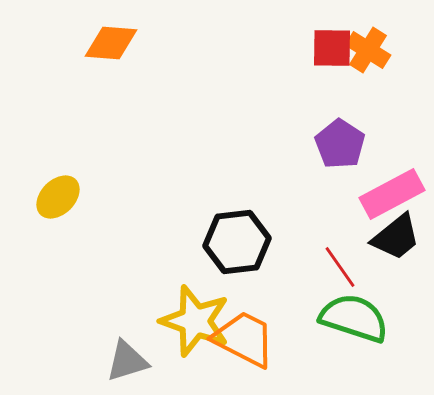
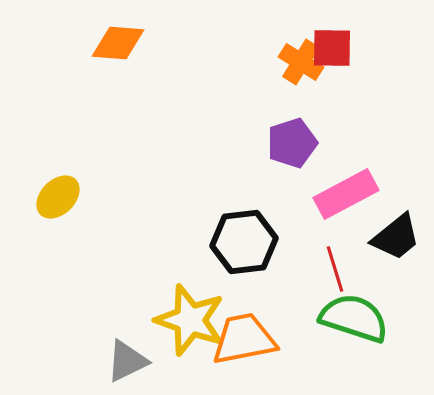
orange diamond: moved 7 px right
orange cross: moved 67 px left, 12 px down
purple pentagon: moved 48 px left, 1 px up; rotated 21 degrees clockwise
pink rectangle: moved 46 px left
black hexagon: moved 7 px right
red line: moved 5 px left, 2 px down; rotated 18 degrees clockwise
yellow star: moved 5 px left, 1 px up
orange trapezoid: rotated 38 degrees counterclockwise
gray triangle: rotated 9 degrees counterclockwise
